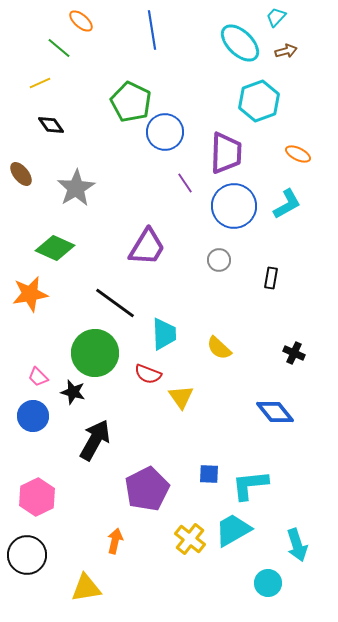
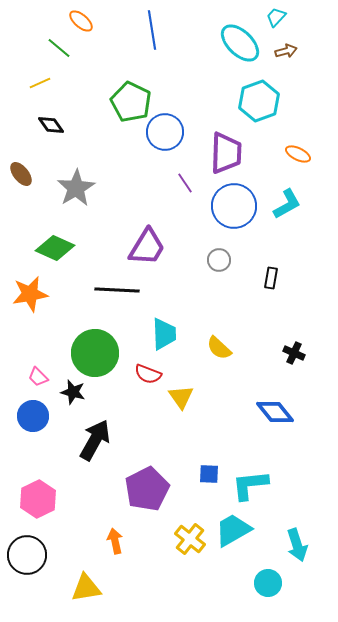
black line at (115, 303): moved 2 px right, 13 px up; rotated 33 degrees counterclockwise
pink hexagon at (37, 497): moved 1 px right, 2 px down
orange arrow at (115, 541): rotated 25 degrees counterclockwise
